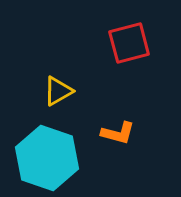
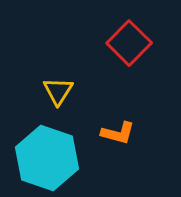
red square: rotated 30 degrees counterclockwise
yellow triangle: rotated 28 degrees counterclockwise
